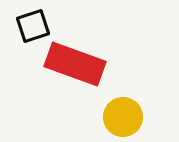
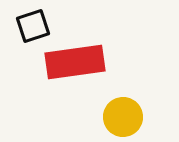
red rectangle: moved 2 px up; rotated 28 degrees counterclockwise
